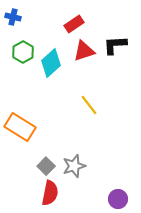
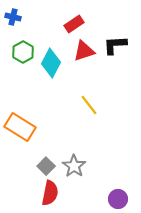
cyan diamond: rotated 20 degrees counterclockwise
gray star: rotated 20 degrees counterclockwise
